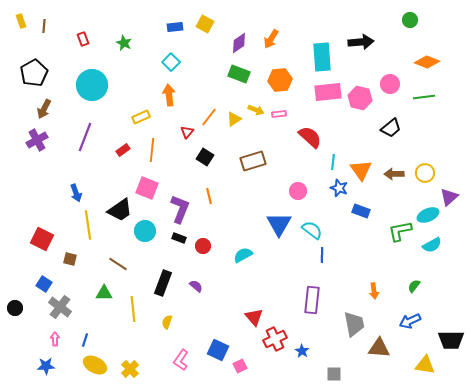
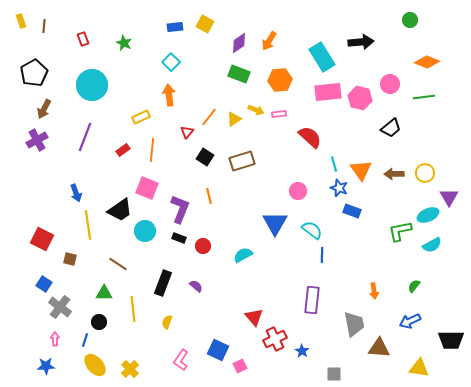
orange arrow at (271, 39): moved 2 px left, 2 px down
cyan rectangle at (322, 57): rotated 28 degrees counterclockwise
brown rectangle at (253, 161): moved 11 px left
cyan line at (333, 162): moved 1 px right, 2 px down; rotated 21 degrees counterclockwise
purple triangle at (449, 197): rotated 18 degrees counterclockwise
blue rectangle at (361, 211): moved 9 px left
blue triangle at (279, 224): moved 4 px left, 1 px up
black circle at (15, 308): moved 84 px right, 14 px down
yellow ellipse at (95, 365): rotated 20 degrees clockwise
yellow triangle at (425, 365): moved 6 px left, 3 px down
